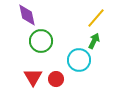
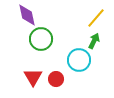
green circle: moved 2 px up
